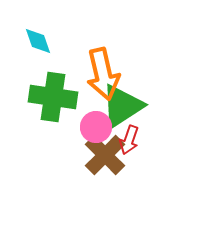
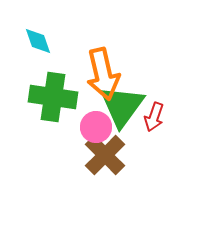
green triangle: rotated 21 degrees counterclockwise
red arrow: moved 25 px right, 23 px up
